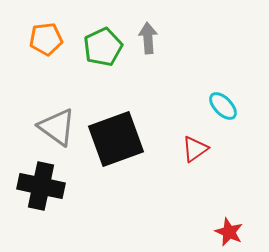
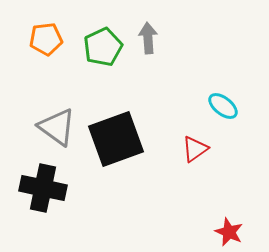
cyan ellipse: rotated 8 degrees counterclockwise
black cross: moved 2 px right, 2 px down
